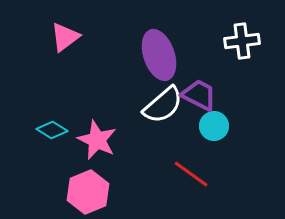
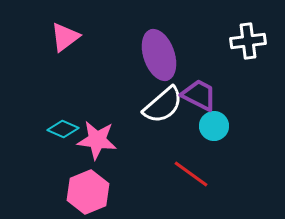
white cross: moved 6 px right
cyan diamond: moved 11 px right, 1 px up; rotated 8 degrees counterclockwise
pink star: rotated 18 degrees counterclockwise
